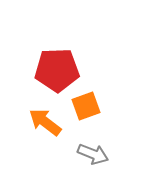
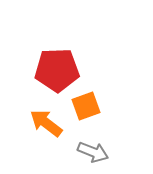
orange arrow: moved 1 px right, 1 px down
gray arrow: moved 2 px up
